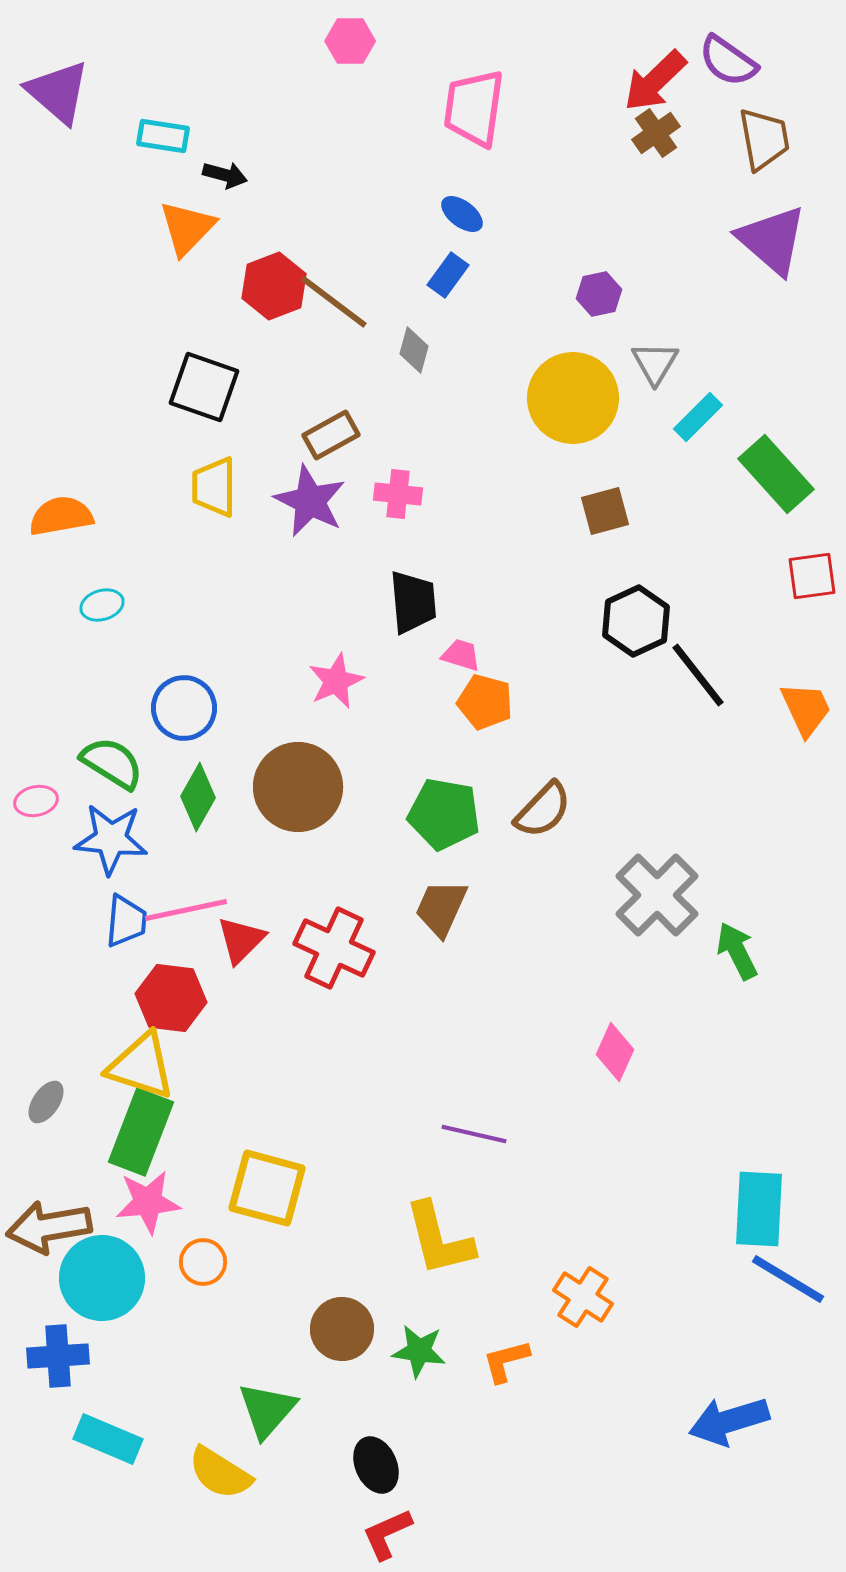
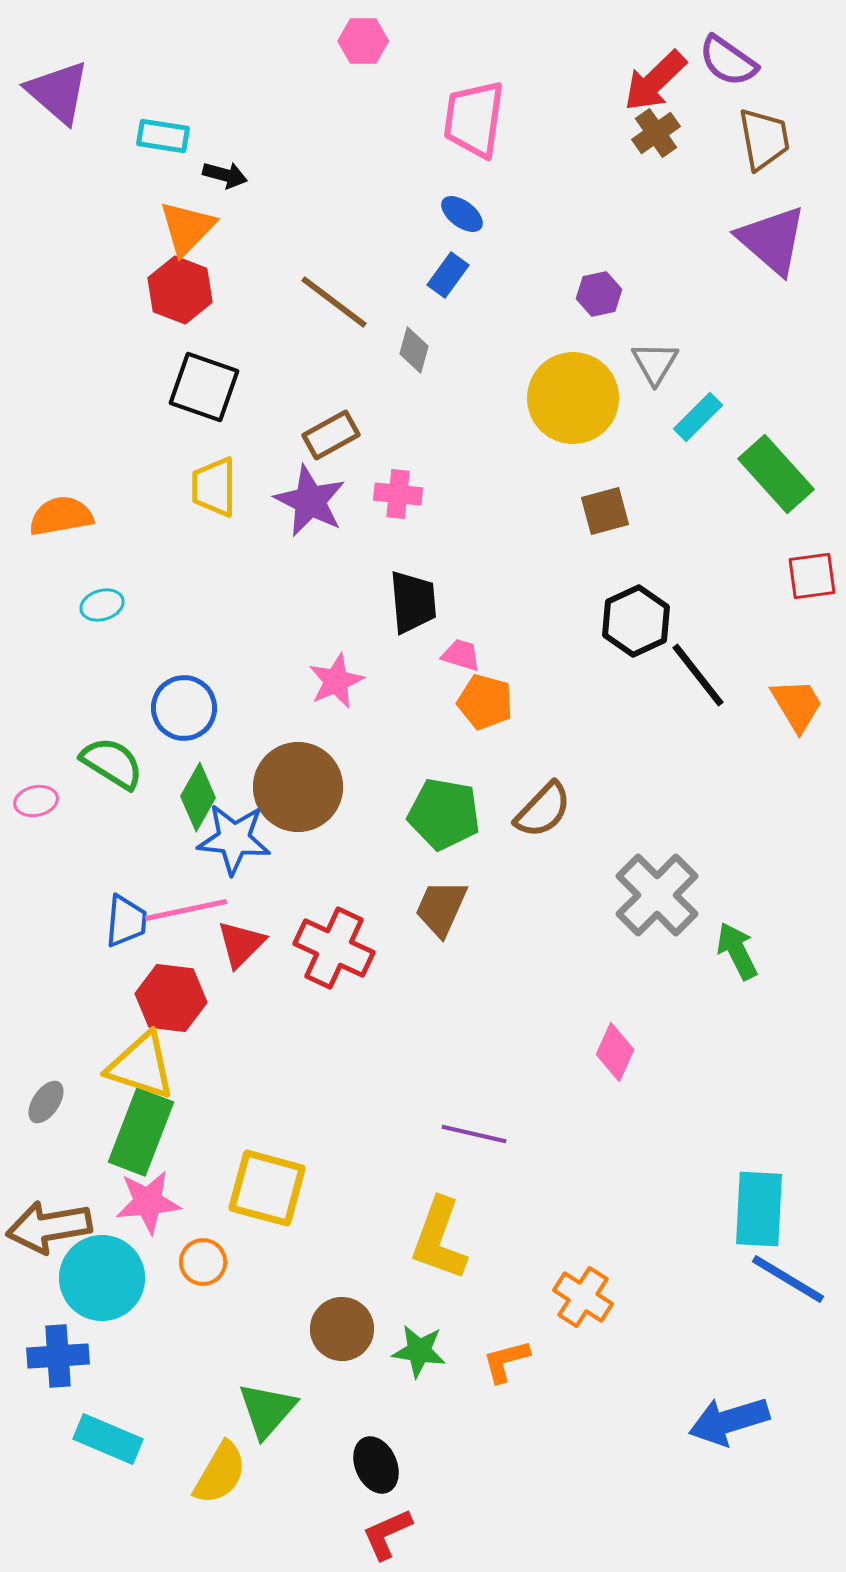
pink hexagon at (350, 41): moved 13 px right
pink trapezoid at (474, 108): moved 11 px down
red hexagon at (274, 286): moved 94 px left, 4 px down; rotated 18 degrees counterclockwise
orange trapezoid at (806, 709): moved 9 px left, 4 px up; rotated 6 degrees counterclockwise
blue star at (111, 839): moved 123 px right
red triangle at (241, 940): moved 4 px down
yellow L-shape at (439, 1239): rotated 34 degrees clockwise
yellow semicircle at (220, 1473): rotated 92 degrees counterclockwise
